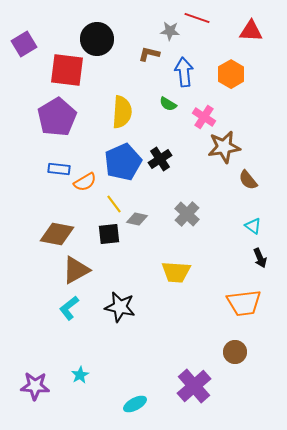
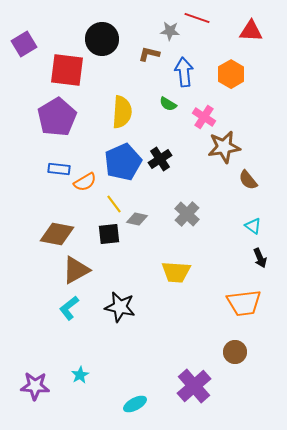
black circle: moved 5 px right
